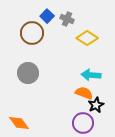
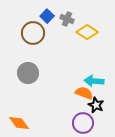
brown circle: moved 1 px right
yellow diamond: moved 6 px up
cyan arrow: moved 3 px right, 6 px down
black star: rotated 21 degrees counterclockwise
